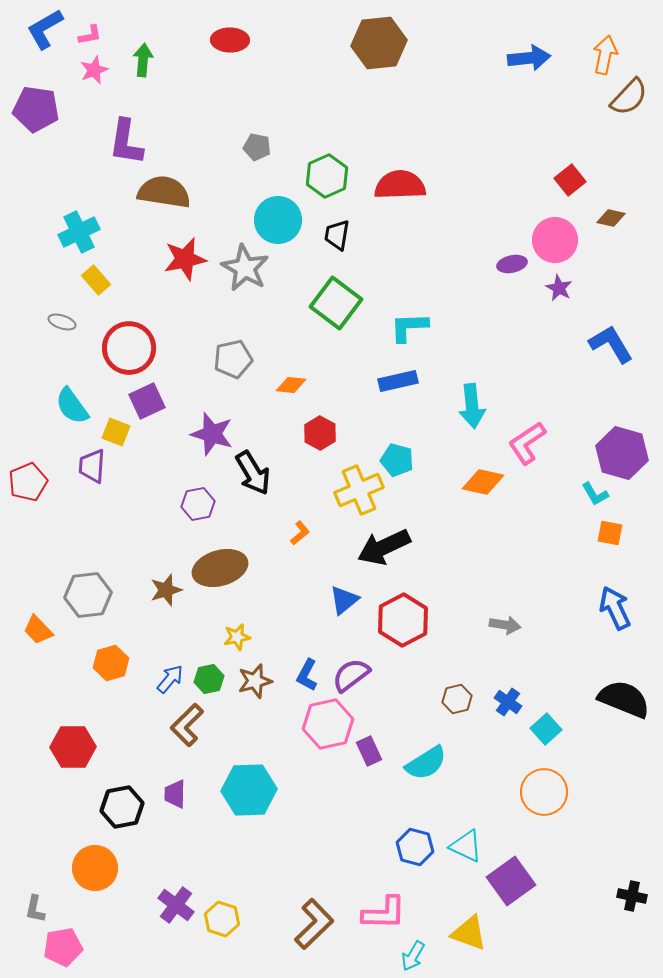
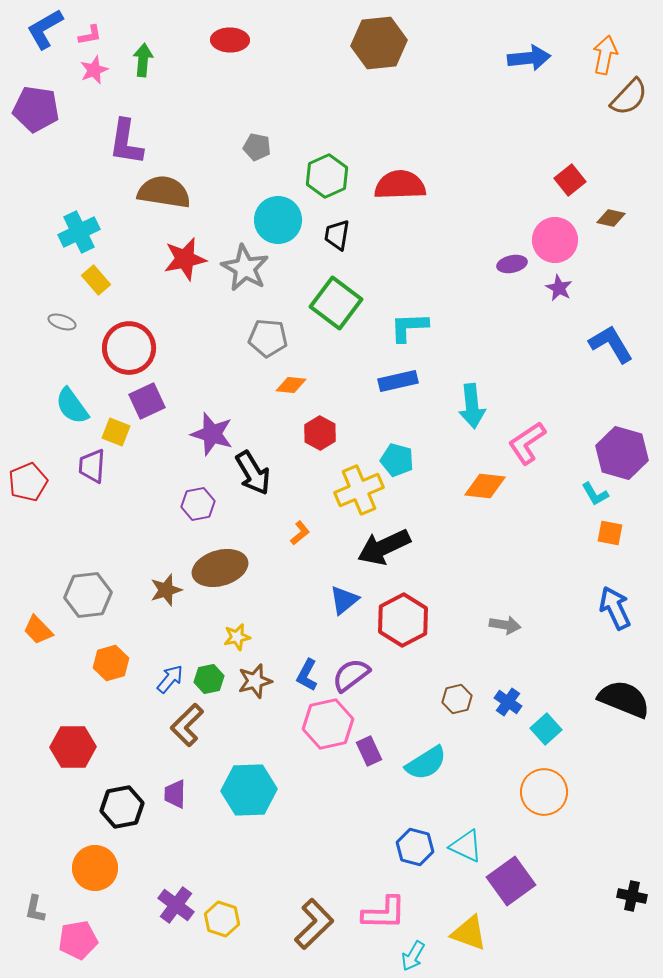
gray pentagon at (233, 359): moved 35 px right, 21 px up; rotated 18 degrees clockwise
orange diamond at (483, 482): moved 2 px right, 4 px down; rotated 6 degrees counterclockwise
pink pentagon at (63, 947): moved 15 px right, 7 px up
